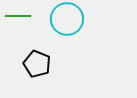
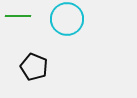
black pentagon: moved 3 px left, 3 px down
